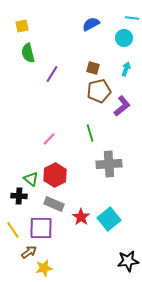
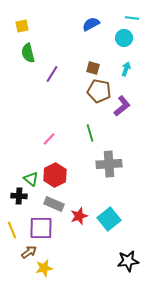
brown pentagon: rotated 25 degrees clockwise
red star: moved 2 px left, 1 px up; rotated 18 degrees clockwise
yellow line: moved 1 px left; rotated 12 degrees clockwise
